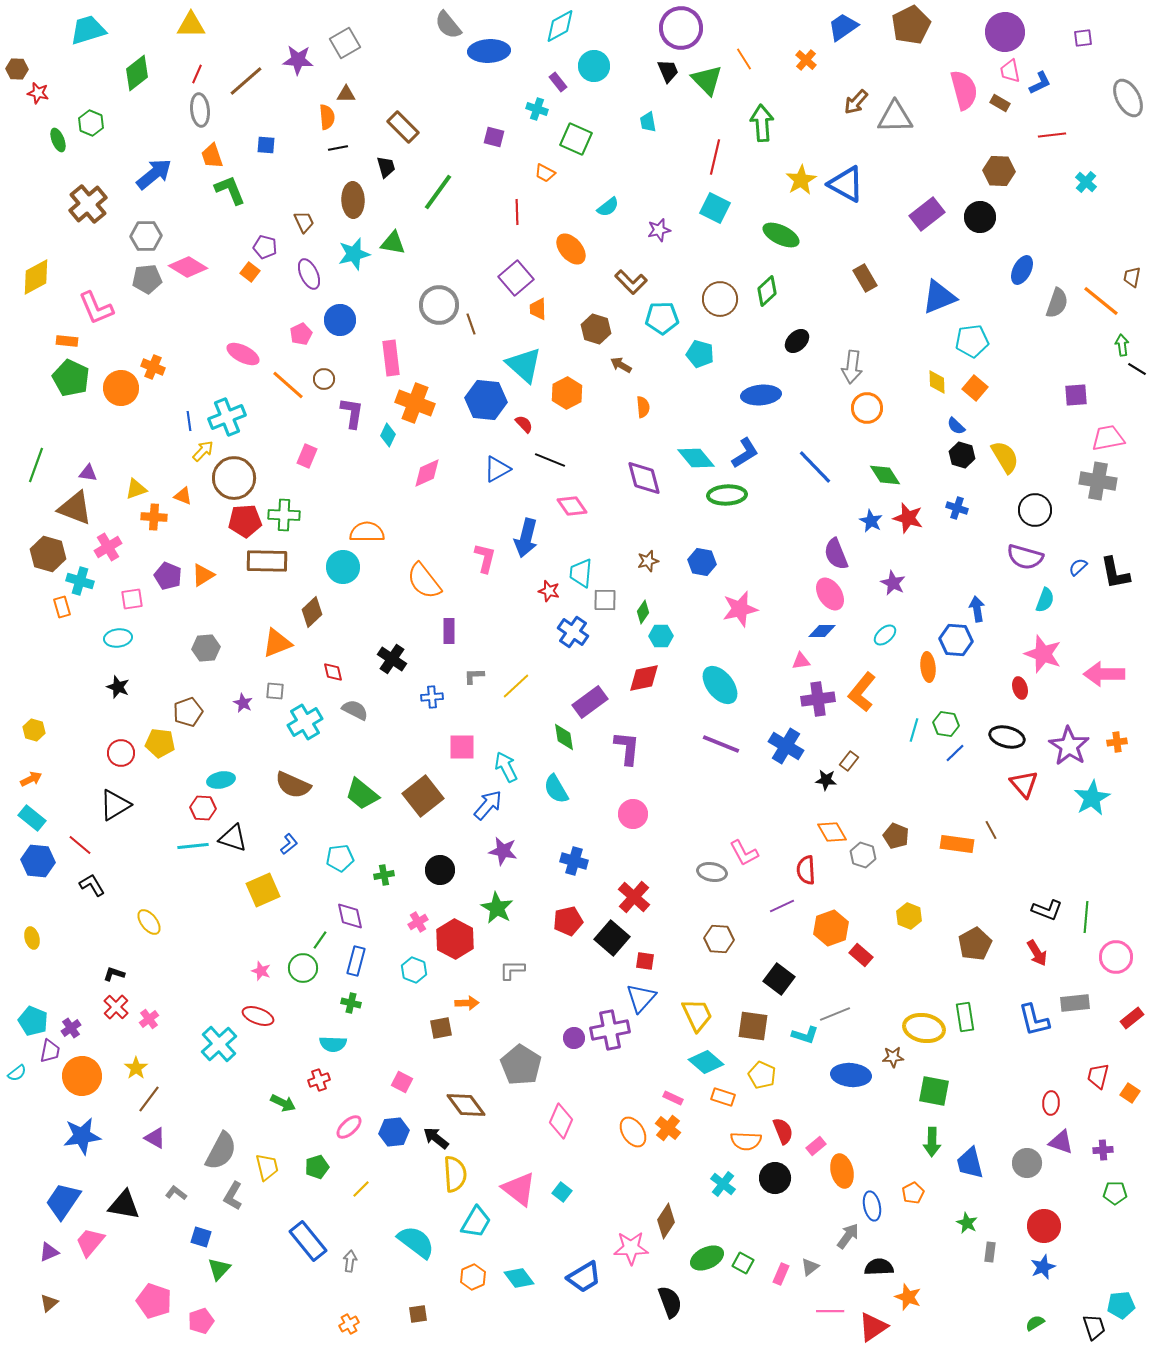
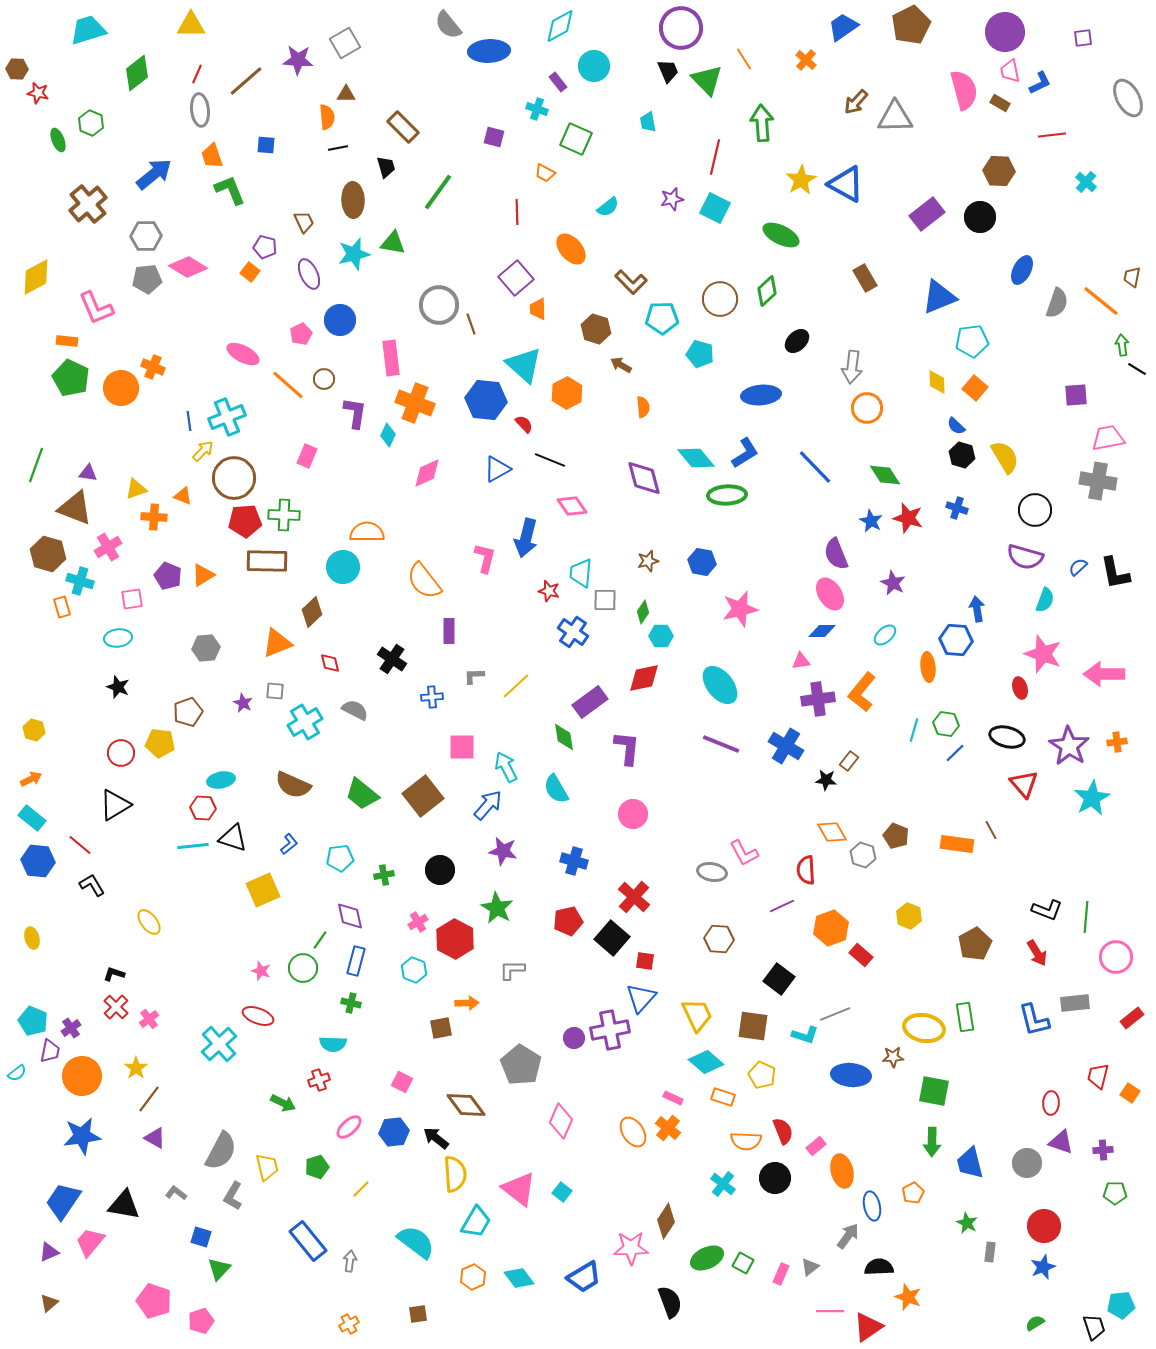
purple star at (659, 230): moved 13 px right, 31 px up
purple L-shape at (352, 413): moved 3 px right
red diamond at (333, 672): moved 3 px left, 9 px up
red triangle at (873, 1327): moved 5 px left
